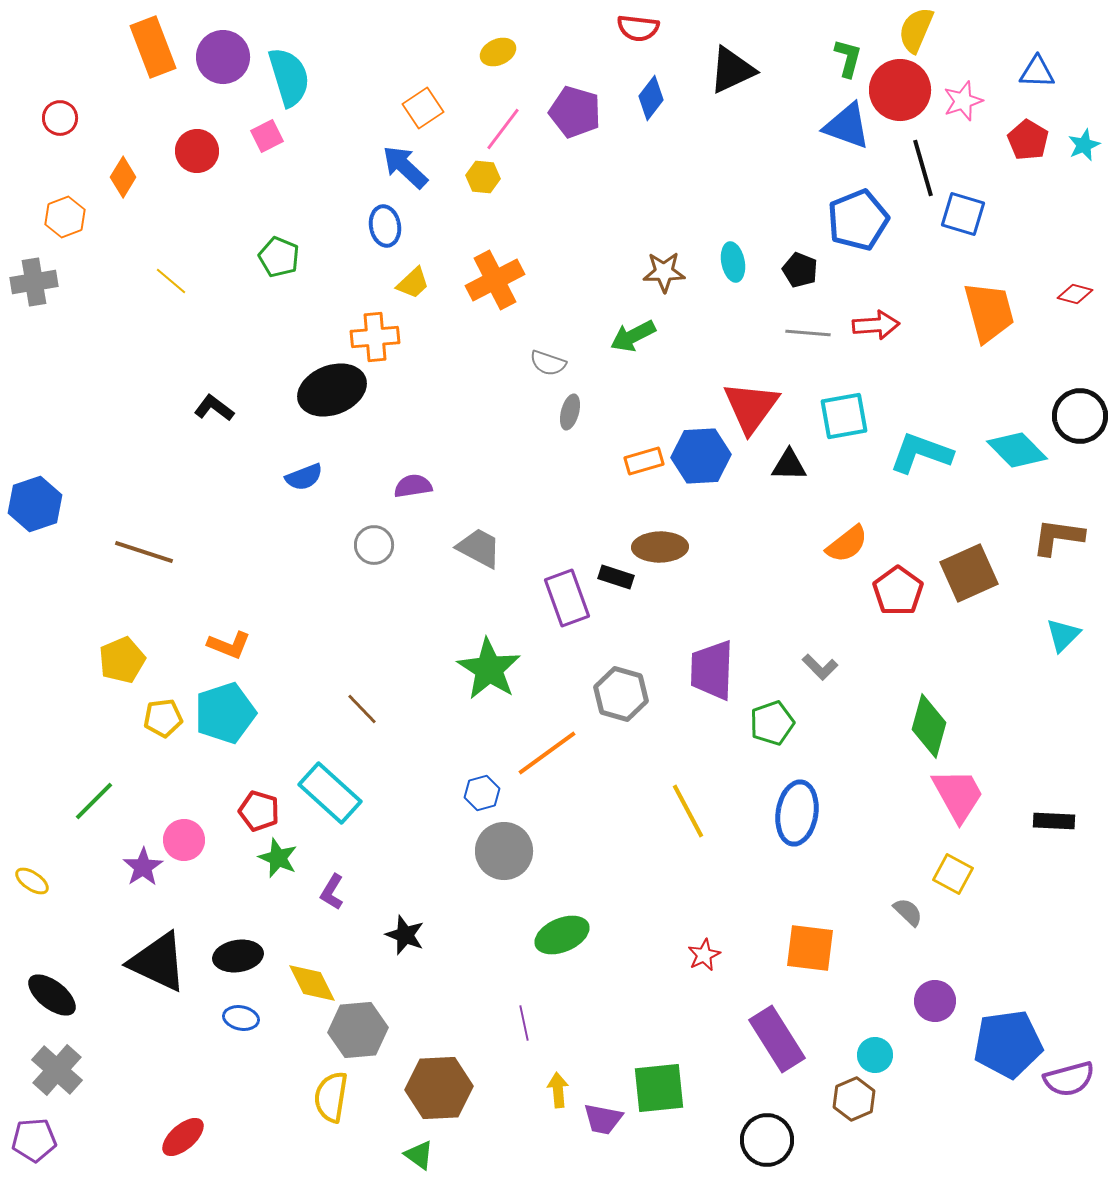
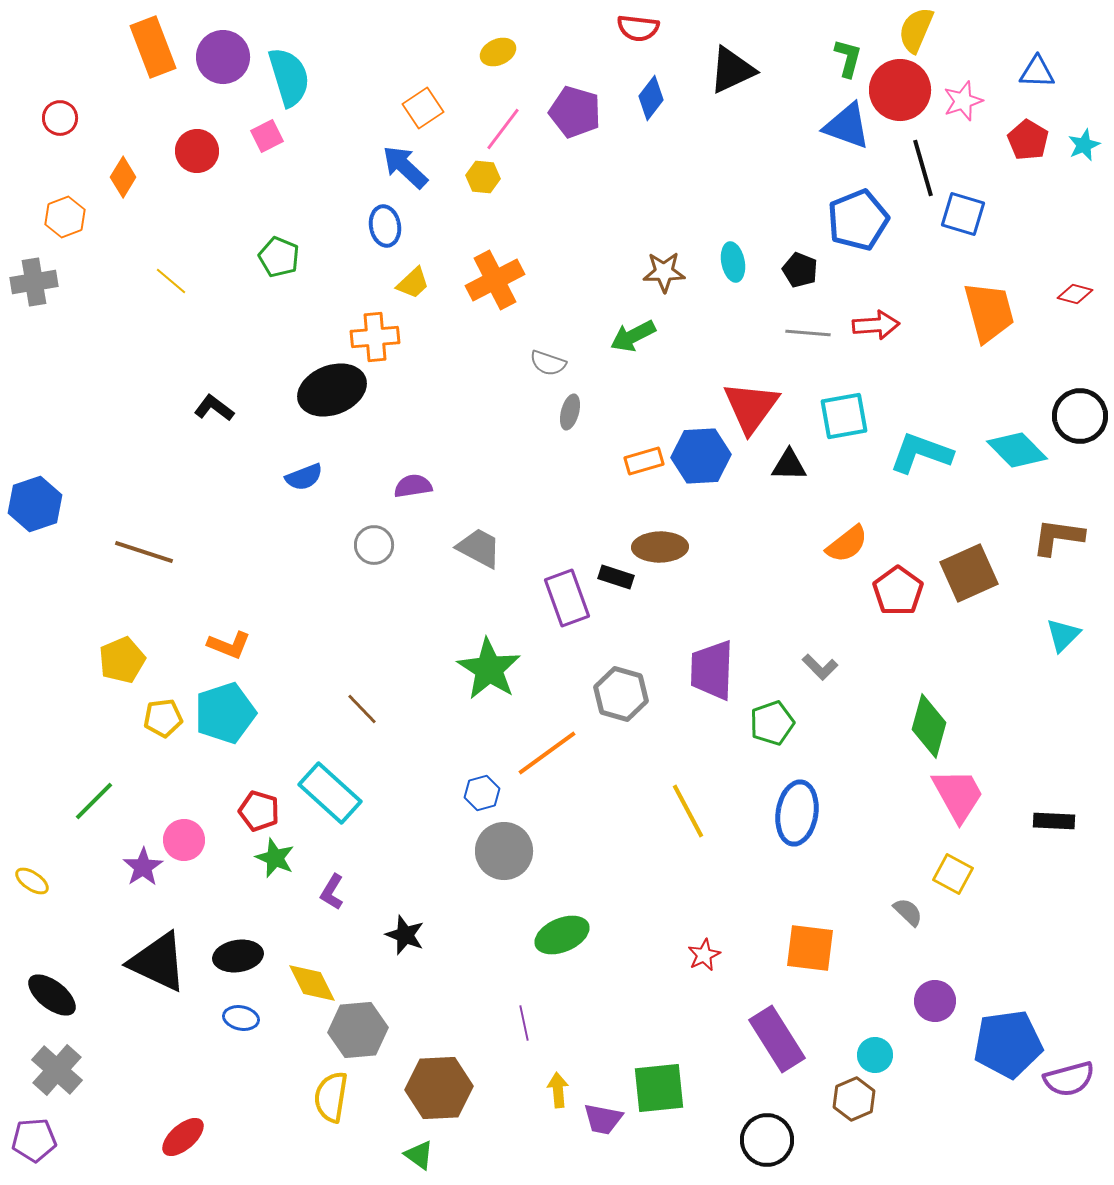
green star at (278, 858): moved 3 px left
